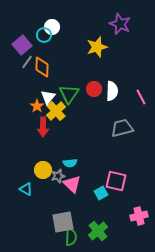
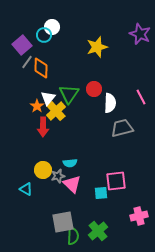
purple star: moved 20 px right, 10 px down
orange diamond: moved 1 px left, 1 px down
white semicircle: moved 2 px left, 12 px down
white triangle: moved 1 px down
pink square: rotated 20 degrees counterclockwise
cyan square: rotated 24 degrees clockwise
green semicircle: moved 2 px right, 1 px up
